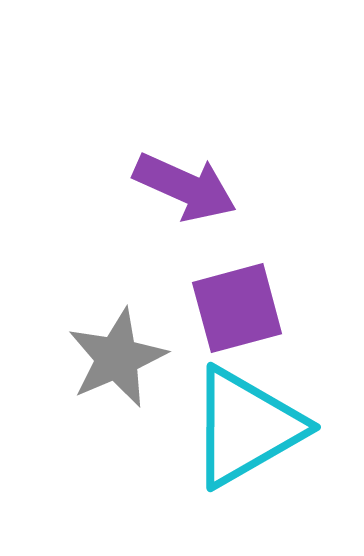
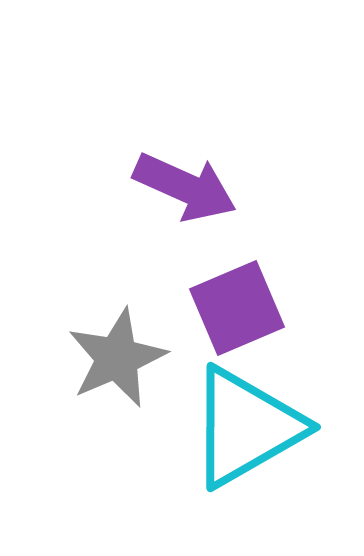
purple square: rotated 8 degrees counterclockwise
